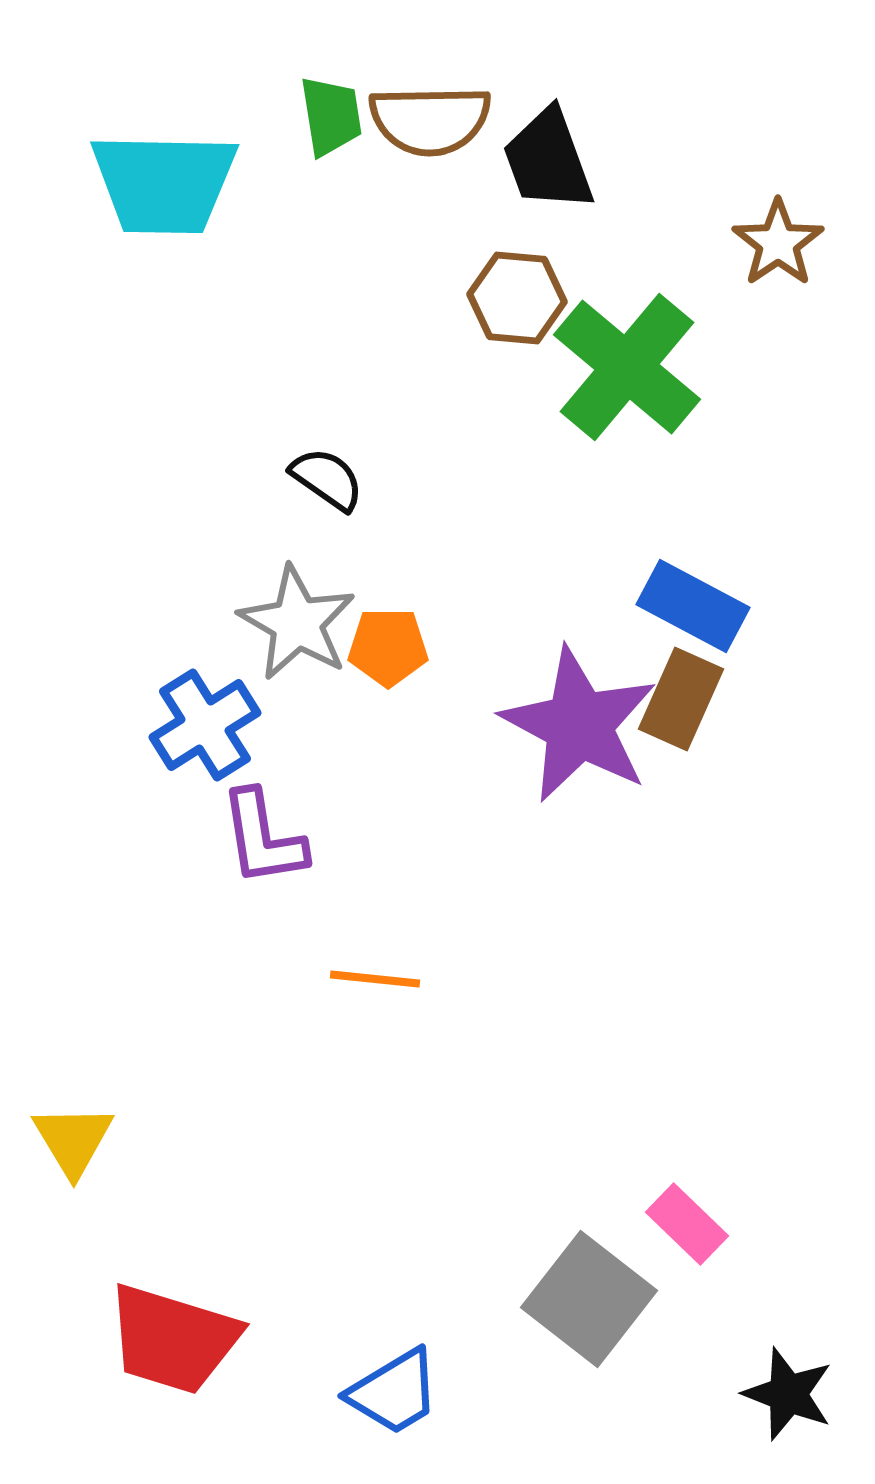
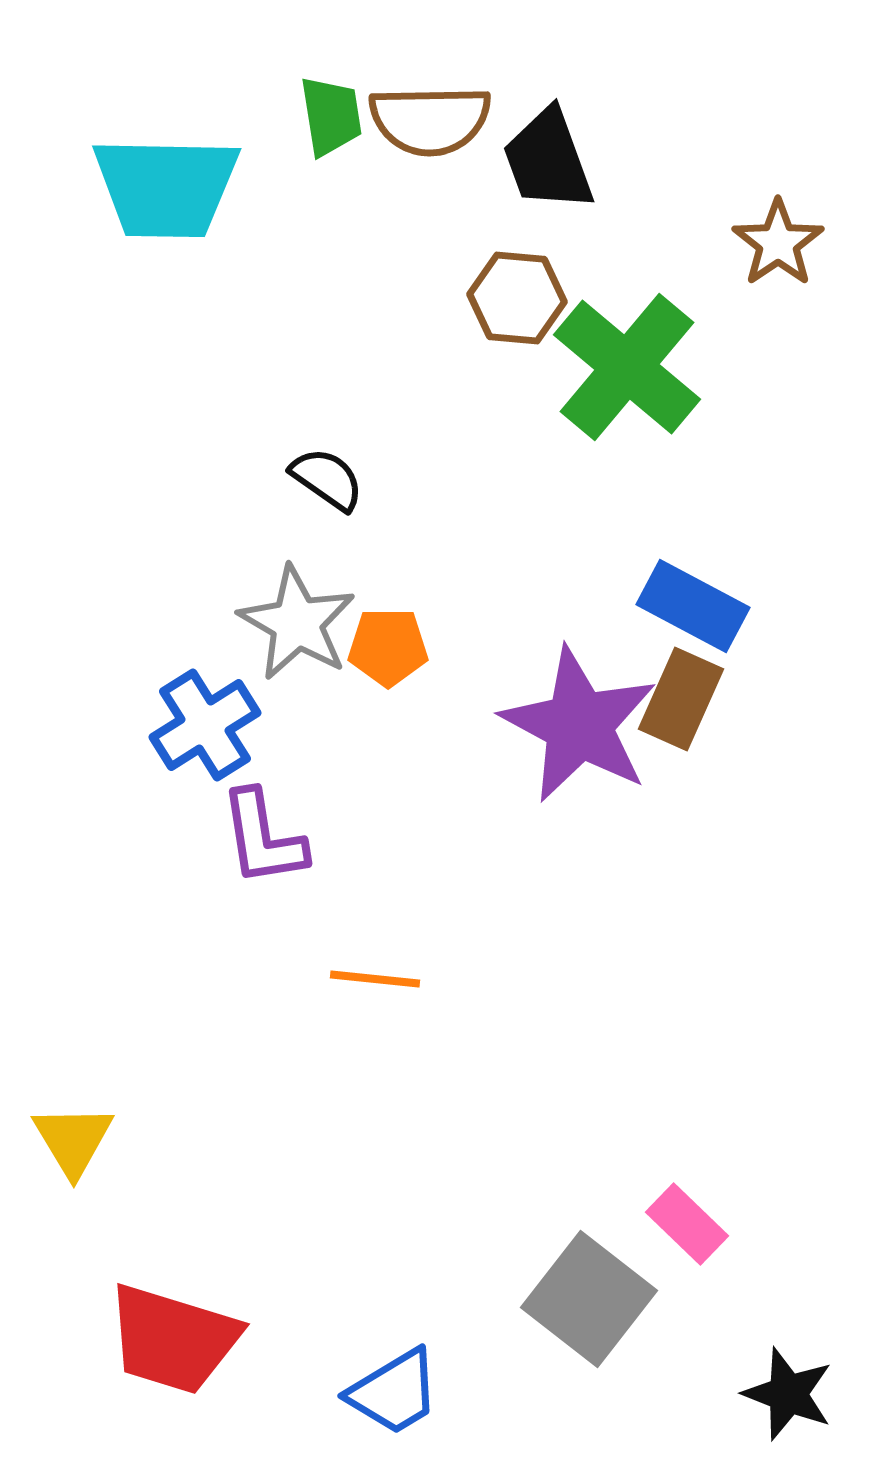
cyan trapezoid: moved 2 px right, 4 px down
